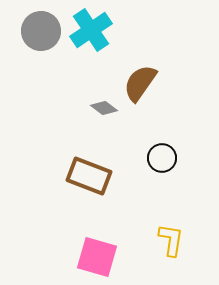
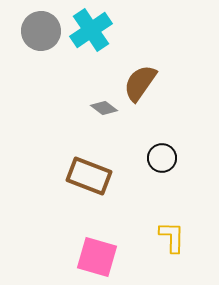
yellow L-shape: moved 1 px right, 3 px up; rotated 8 degrees counterclockwise
